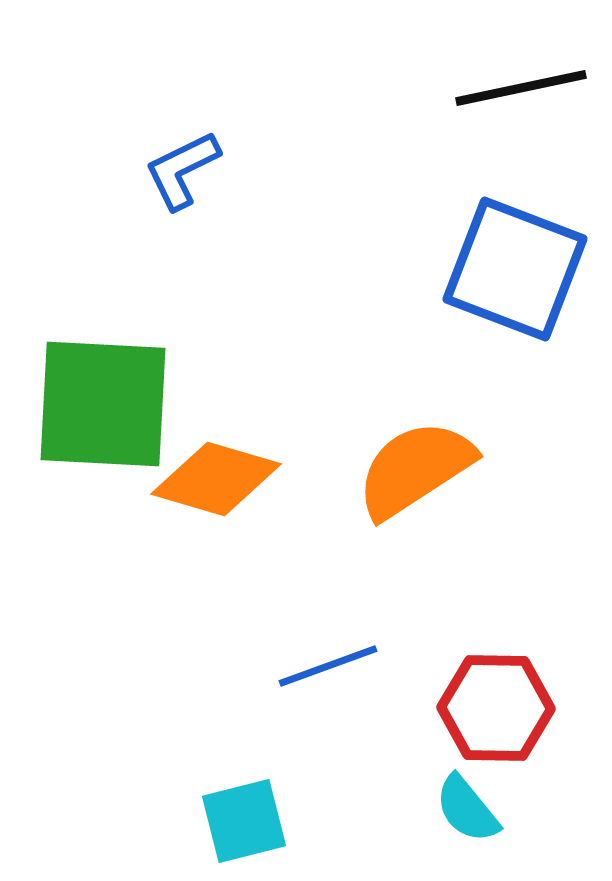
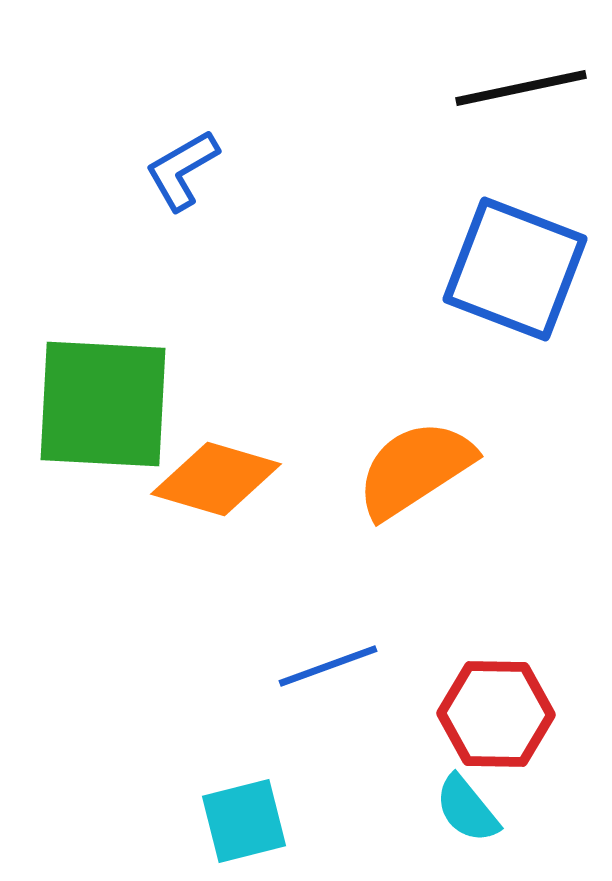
blue L-shape: rotated 4 degrees counterclockwise
red hexagon: moved 6 px down
